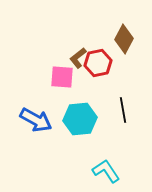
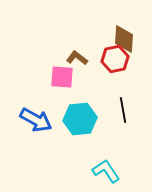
brown diamond: rotated 24 degrees counterclockwise
brown L-shape: moved 1 px left; rotated 75 degrees clockwise
red hexagon: moved 17 px right, 4 px up
